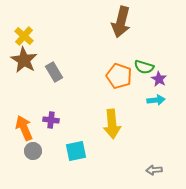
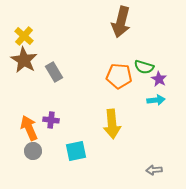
orange pentagon: rotated 15 degrees counterclockwise
orange arrow: moved 5 px right
